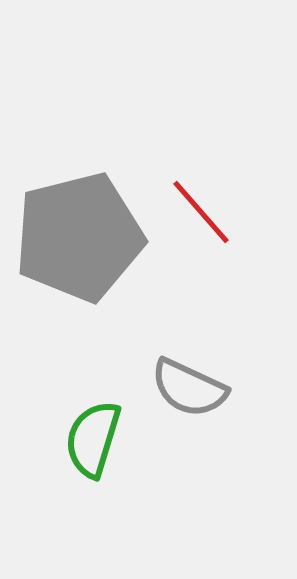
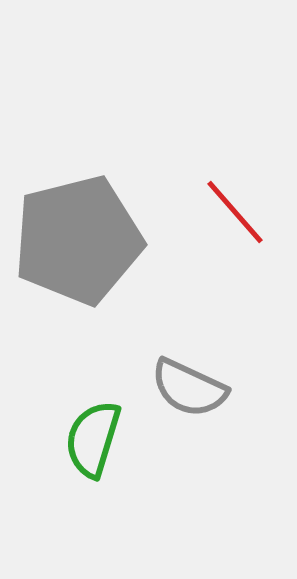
red line: moved 34 px right
gray pentagon: moved 1 px left, 3 px down
